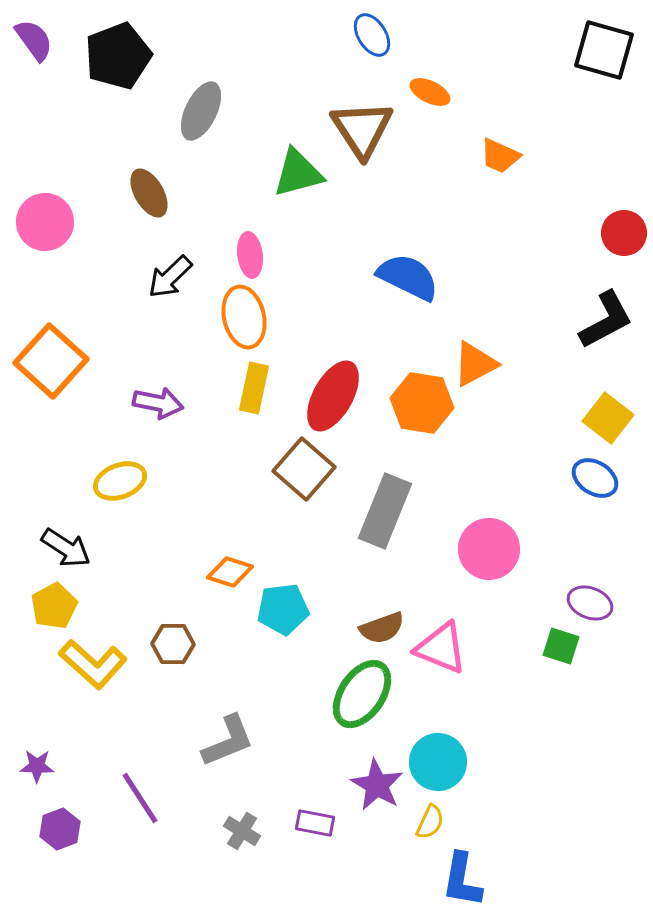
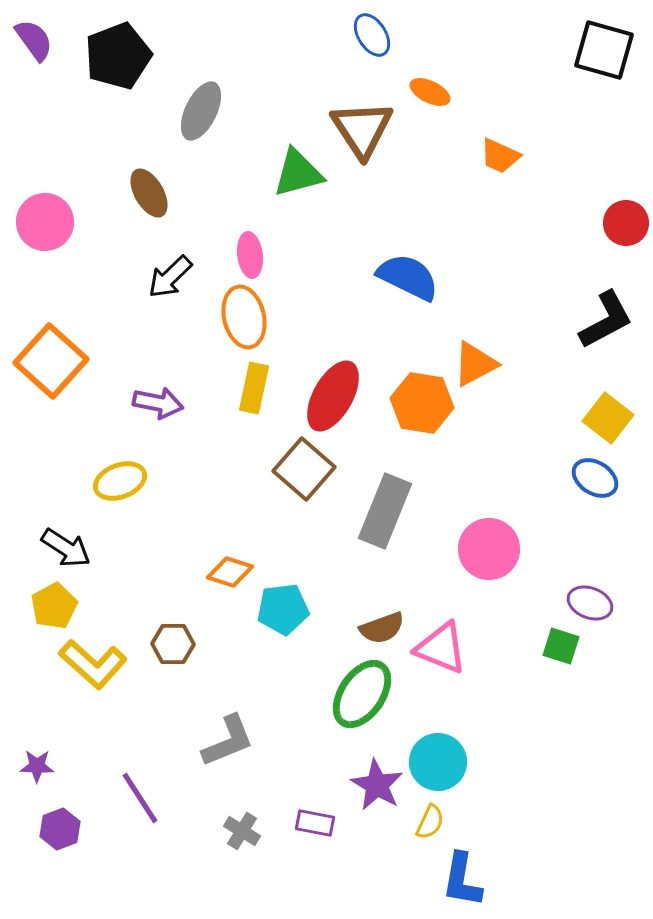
red circle at (624, 233): moved 2 px right, 10 px up
